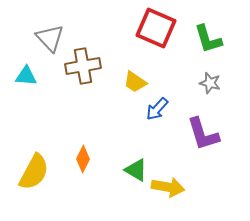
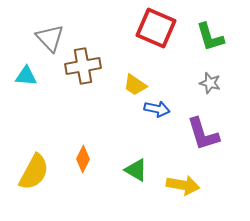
green L-shape: moved 2 px right, 2 px up
yellow trapezoid: moved 3 px down
blue arrow: rotated 120 degrees counterclockwise
yellow arrow: moved 15 px right, 2 px up
